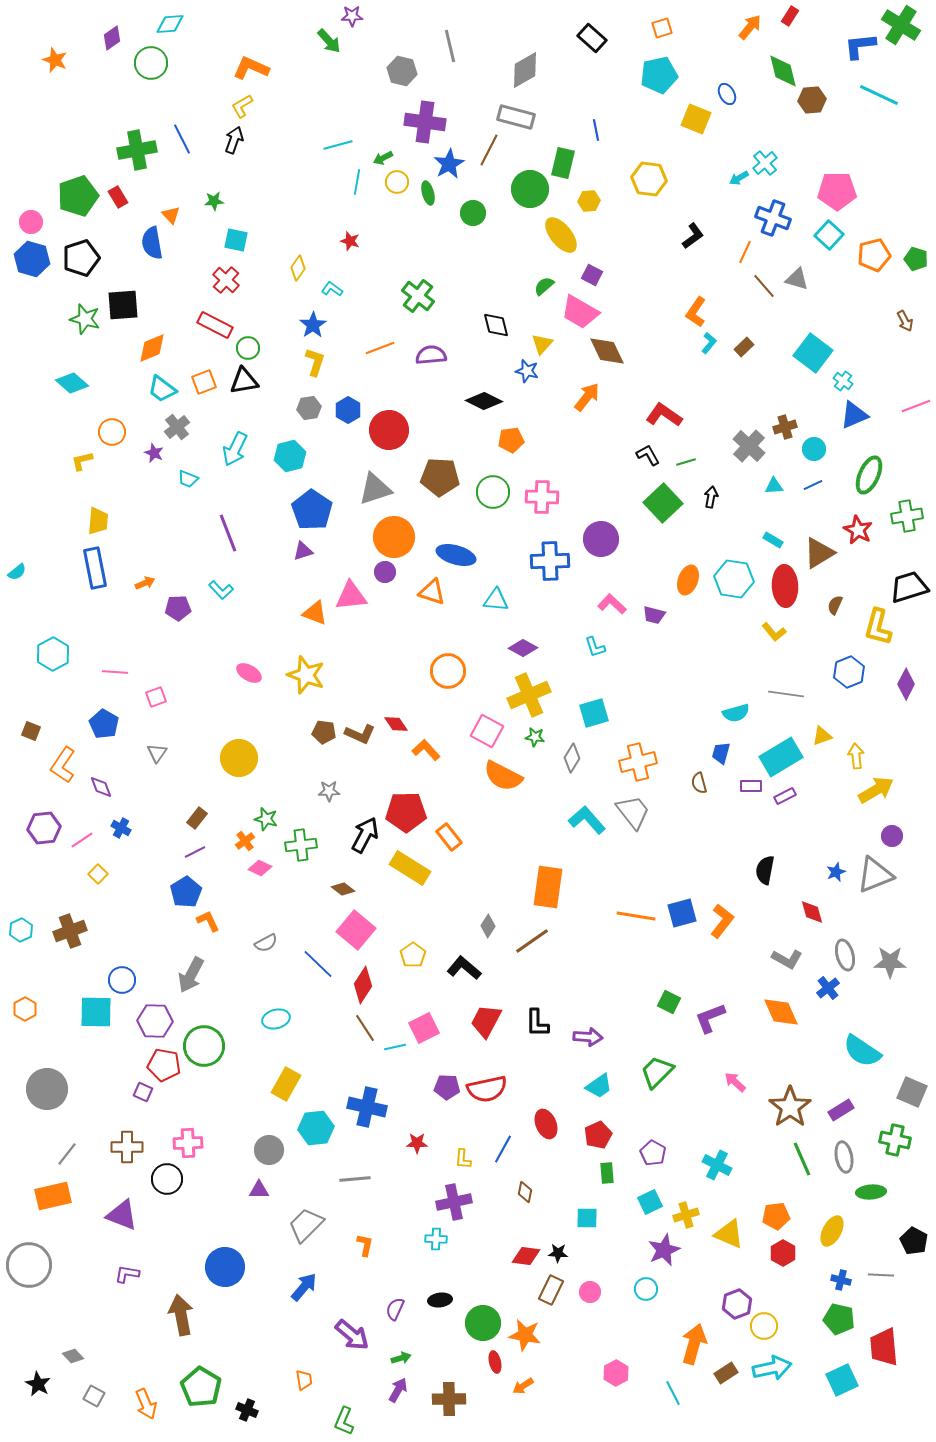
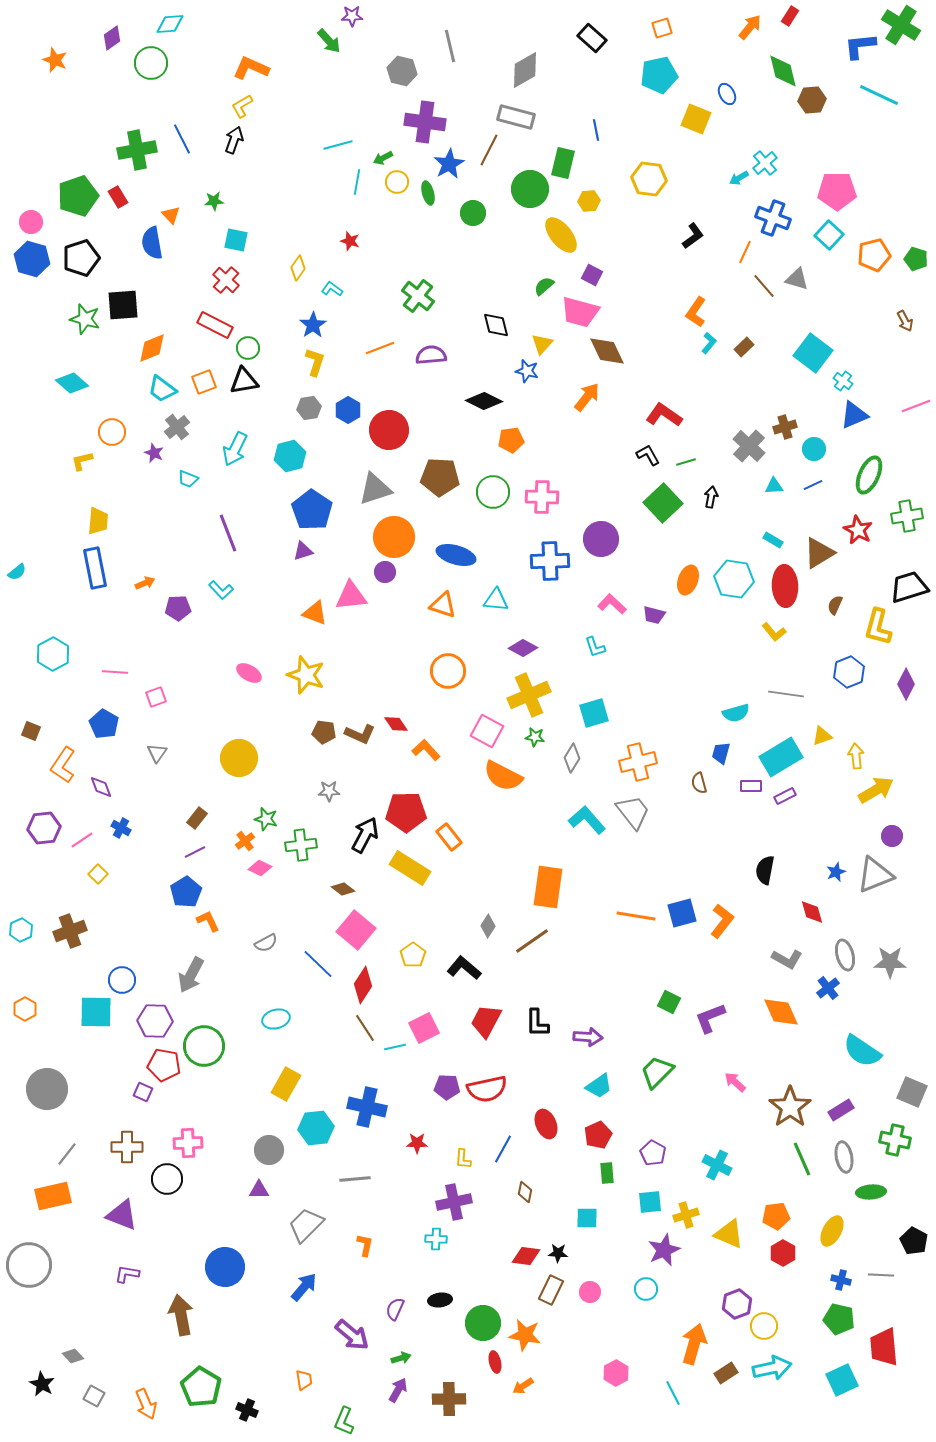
pink trapezoid at (580, 312): rotated 15 degrees counterclockwise
orange triangle at (432, 592): moved 11 px right, 13 px down
cyan square at (650, 1202): rotated 20 degrees clockwise
black star at (38, 1384): moved 4 px right
